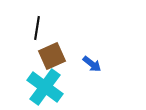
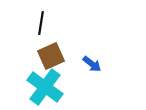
black line: moved 4 px right, 5 px up
brown square: moved 1 px left
